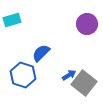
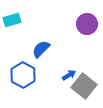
blue semicircle: moved 4 px up
blue hexagon: rotated 10 degrees clockwise
gray square: moved 3 px down
